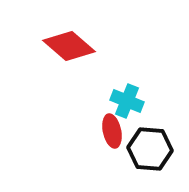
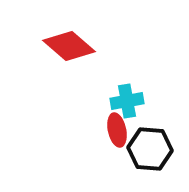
cyan cross: rotated 32 degrees counterclockwise
red ellipse: moved 5 px right, 1 px up
